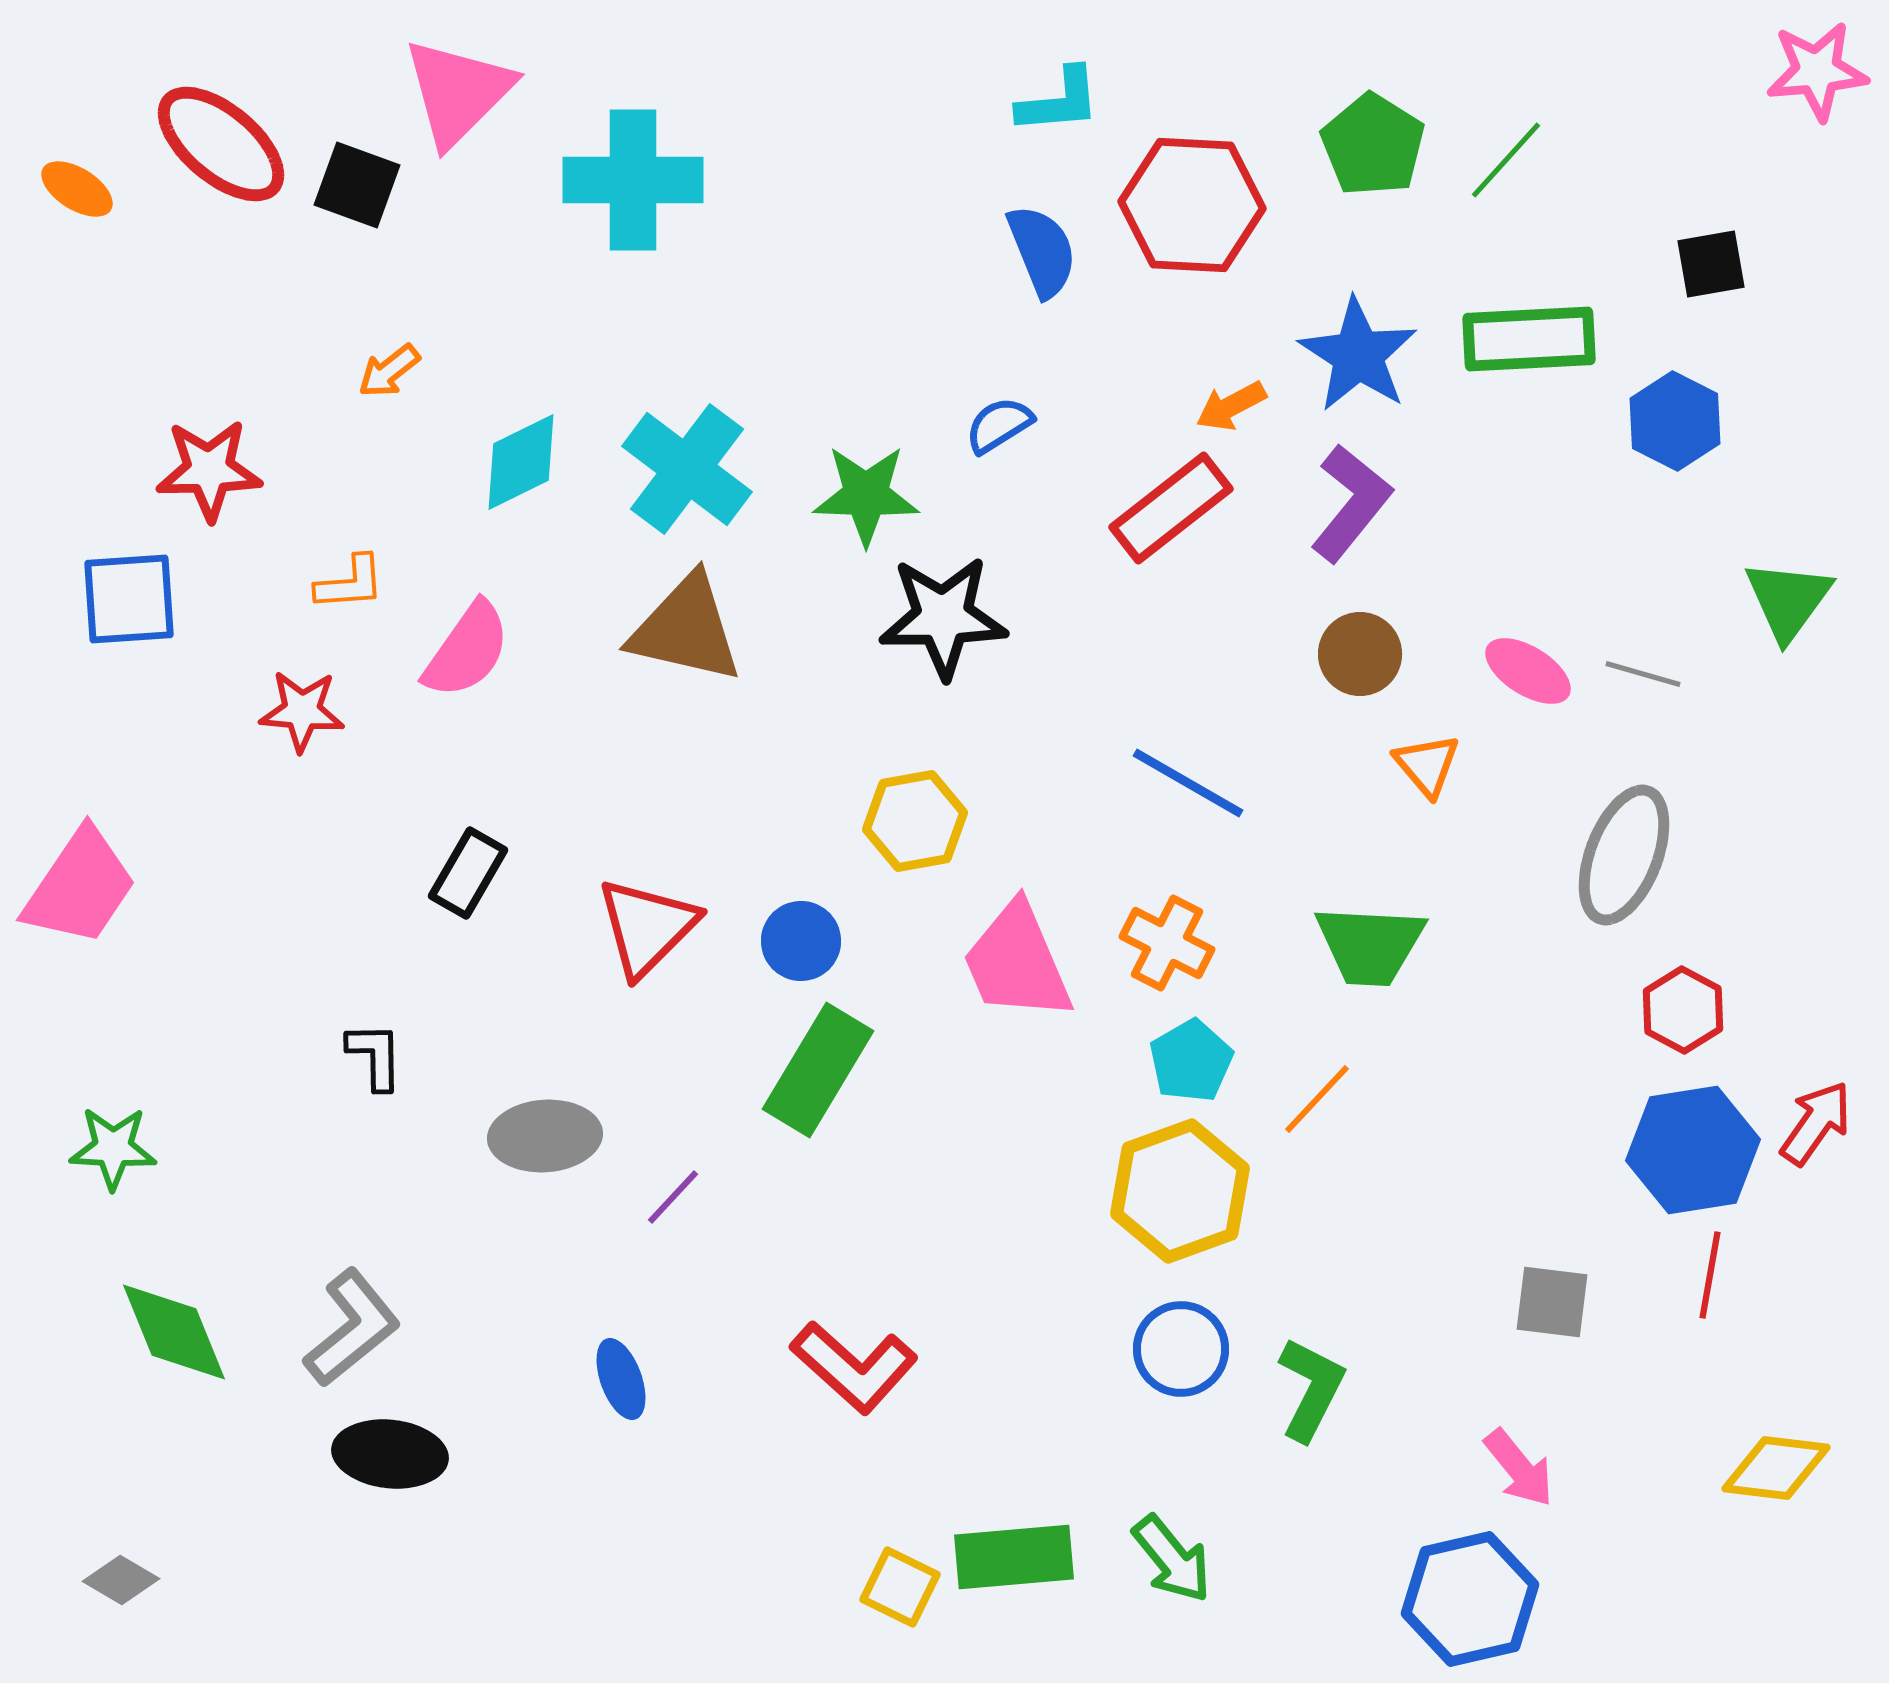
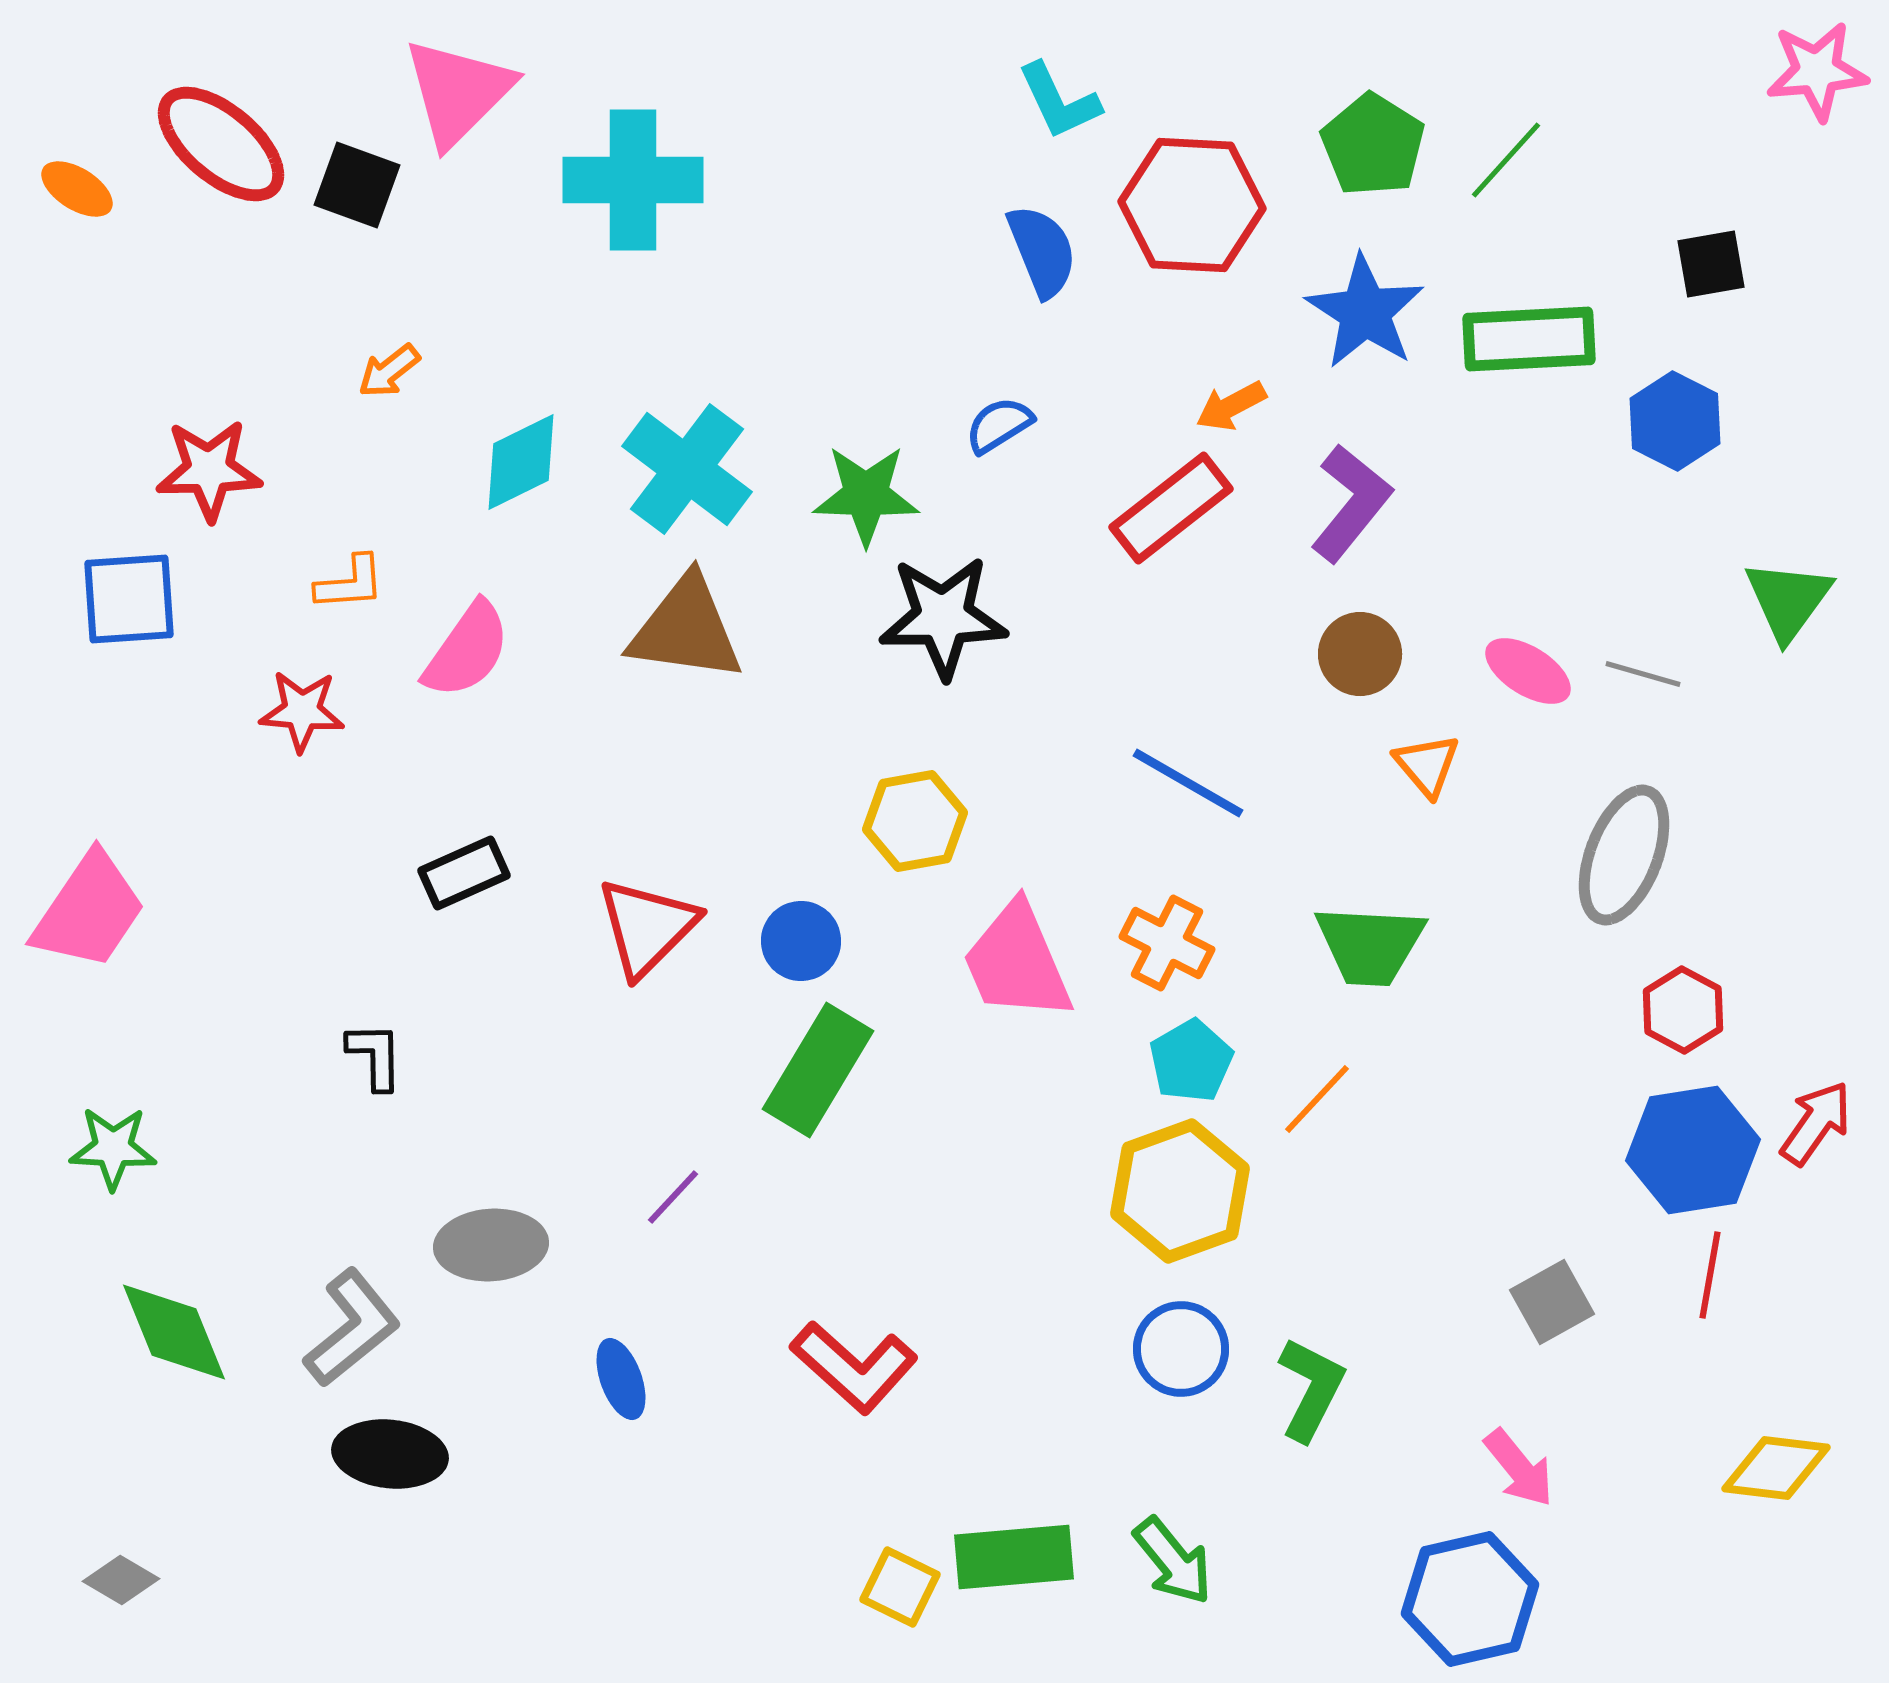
cyan L-shape at (1059, 101): rotated 70 degrees clockwise
blue star at (1358, 355): moved 7 px right, 43 px up
brown triangle at (686, 629): rotated 5 degrees counterclockwise
black rectangle at (468, 873): moved 4 px left; rotated 36 degrees clockwise
pink trapezoid at (80, 887): moved 9 px right, 24 px down
gray ellipse at (545, 1136): moved 54 px left, 109 px down
gray square at (1552, 1302): rotated 36 degrees counterclockwise
green arrow at (1172, 1559): moved 1 px right, 2 px down
